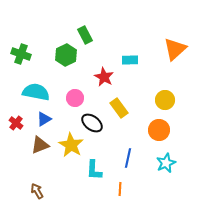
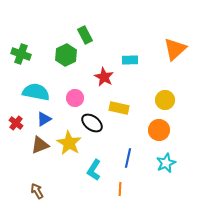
yellow rectangle: rotated 42 degrees counterclockwise
yellow star: moved 2 px left, 2 px up
cyan L-shape: rotated 30 degrees clockwise
